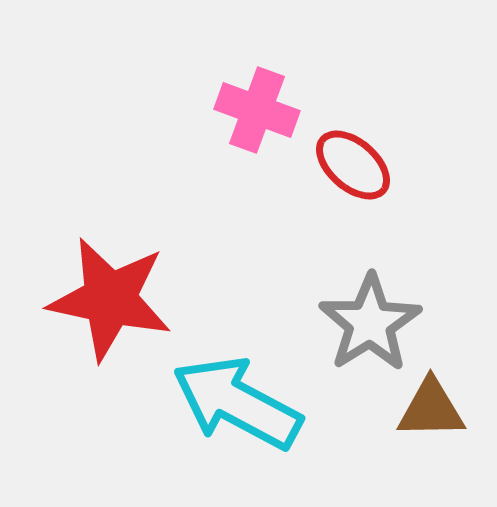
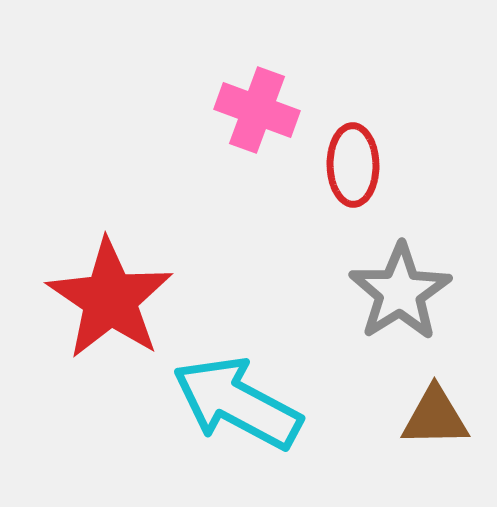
red ellipse: rotated 48 degrees clockwise
red star: rotated 22 degrees clockwise
gray star: moved 30 px right, 31 px up
brown triangle: moved 4 px right, 8 px down
